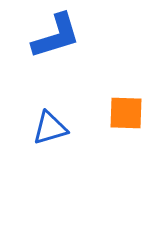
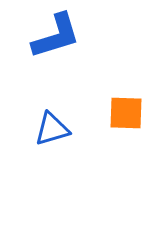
blue triangle: moved 2 px right, 1 px down
